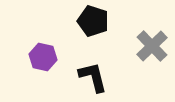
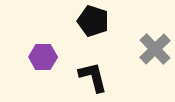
gray cross: moved 3 px right, 3 px down
purple hexagon: rotated 12 degrees counterclockwise
